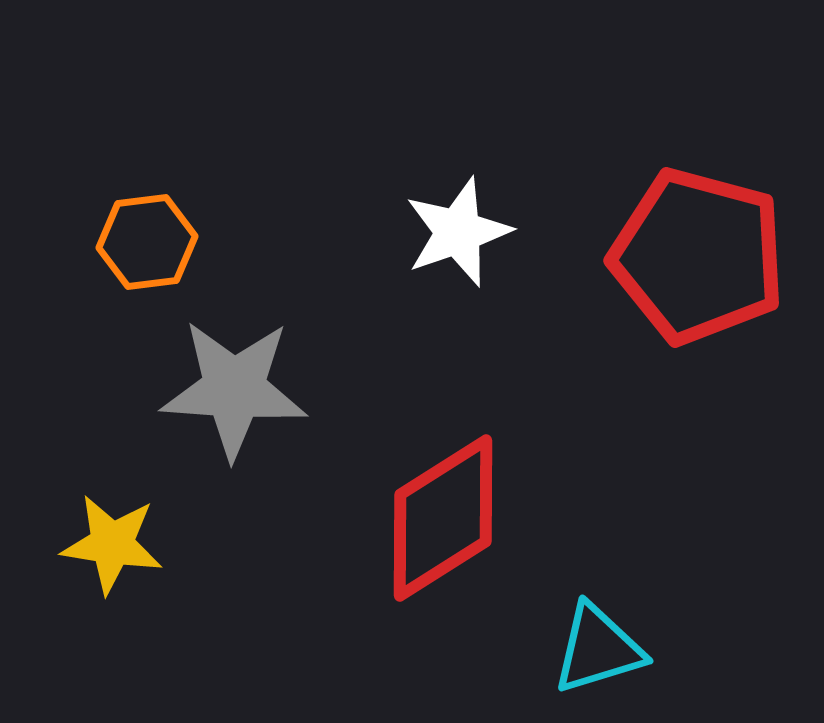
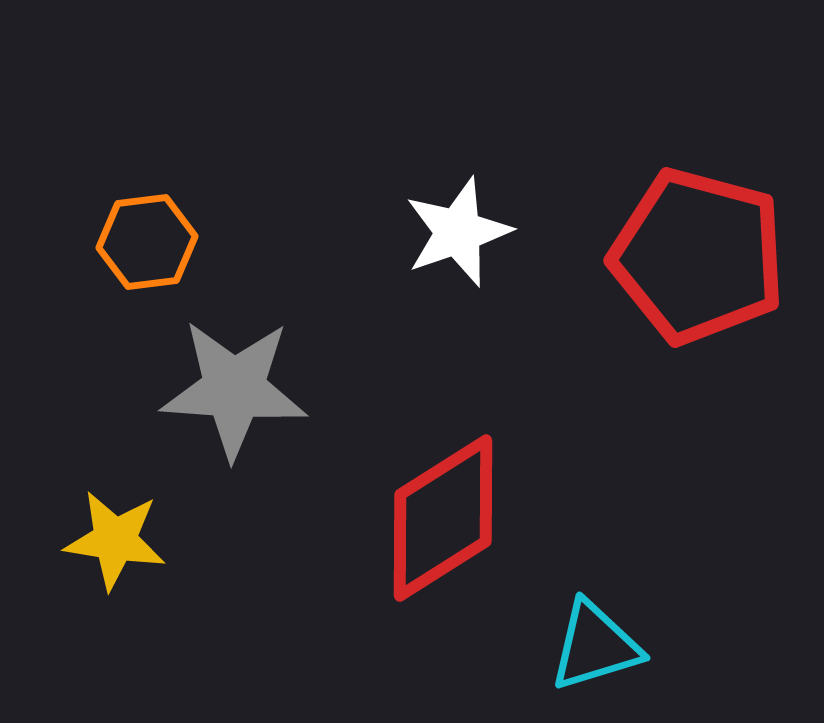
yellow star: moved 3 px right, 4 px up
cyan triangle: moved 3 px left, 3 px up
